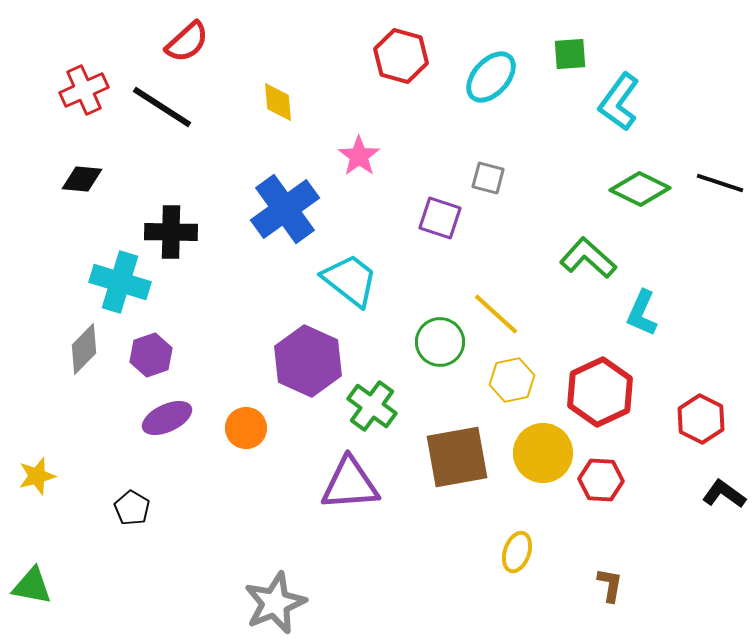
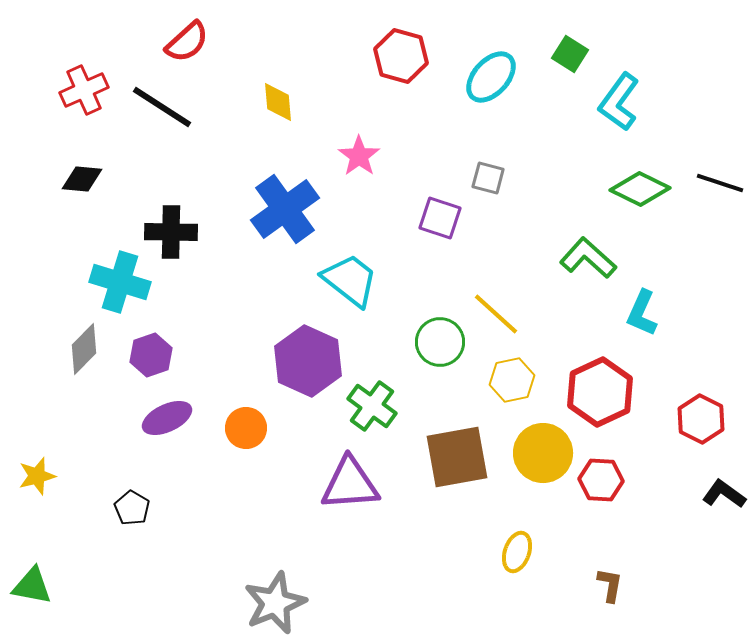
green square at (570, 54): rotated 36 degrees clockwise
